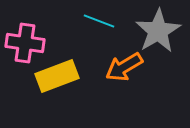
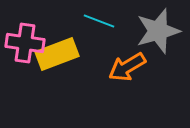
gray star: rotated 15 degrees clockwise
orange arrow: moved 3 px right
yellow rectangle: moved 22 px up
